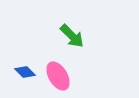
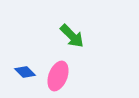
pink ellipse: rotated 52 degrees clockwise
